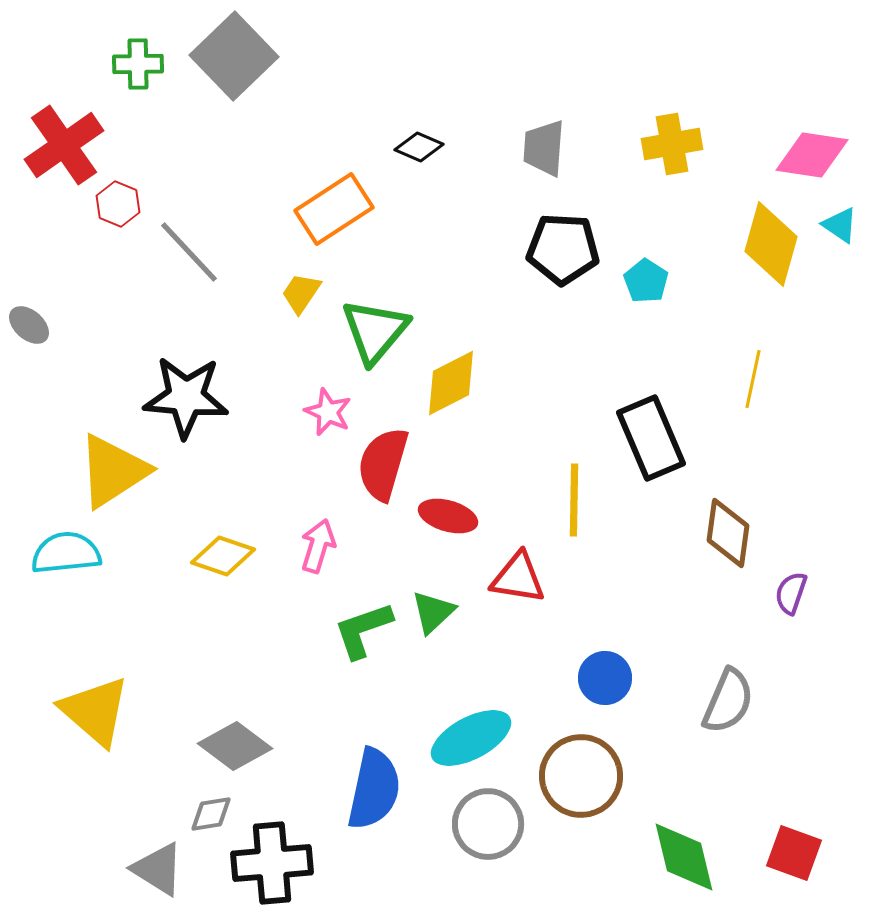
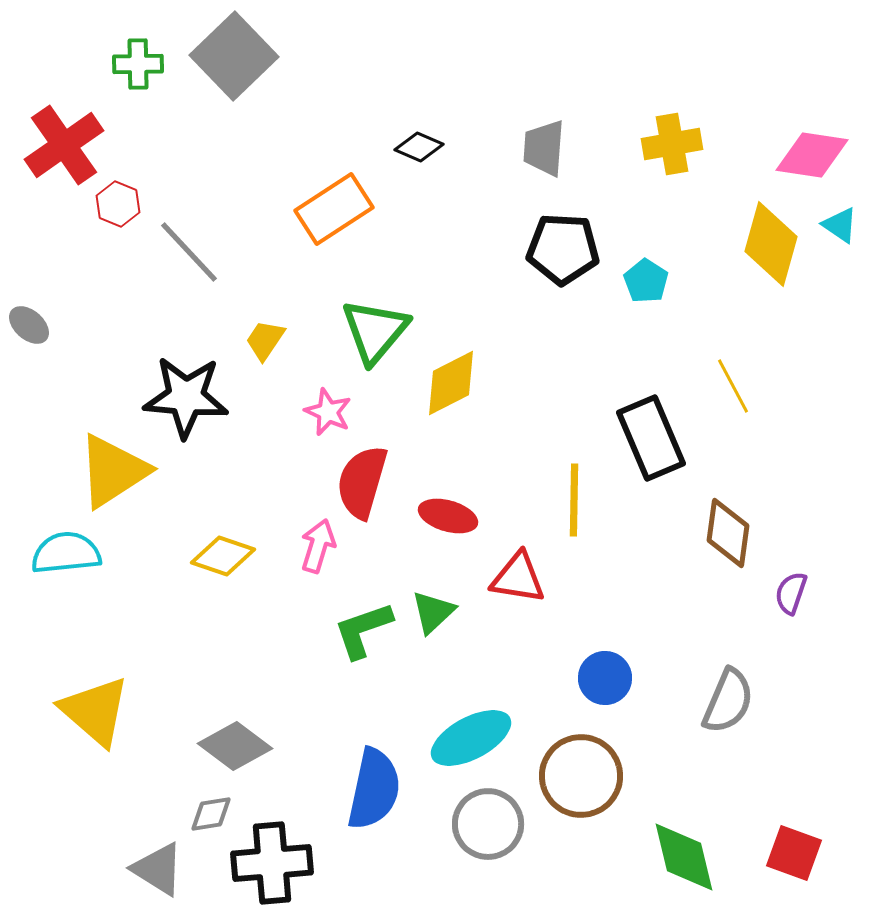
yellow trapezoid at (301, 293): moved 36 px left, 47 px down
yellow line at (753, 379): moved 20 px left, 7 px down; rotated 40 degrees counterclockwise
red semicircle at (383, 464): moved 21 px left, 18 px down
